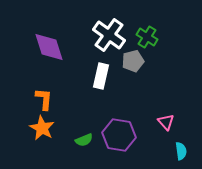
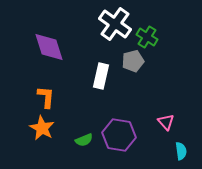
white cross: moved 6 px right, 11 px up
orange L-shape: moved 2 px right, 2 px up
